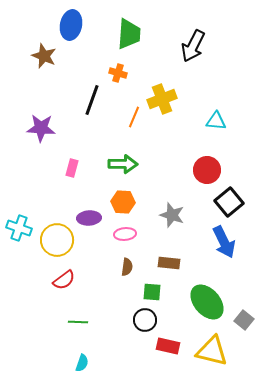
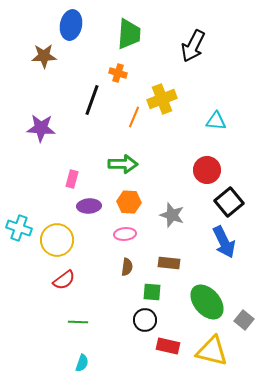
brown star: rotated 25 degrees counterclockwise
pink rectangle: moved 11 px down
orange hexagon: moved 6 px right
purple ellipse: moved 12 px up
